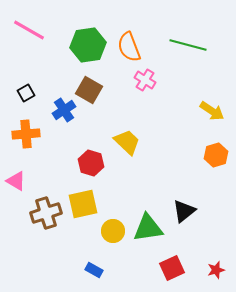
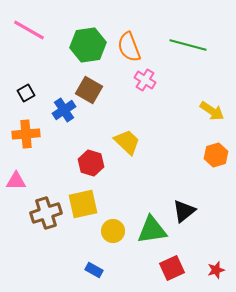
pink triangle: rotated 30 degrees counterclockwise
green triangle: moved 4 px right, 2 px down
